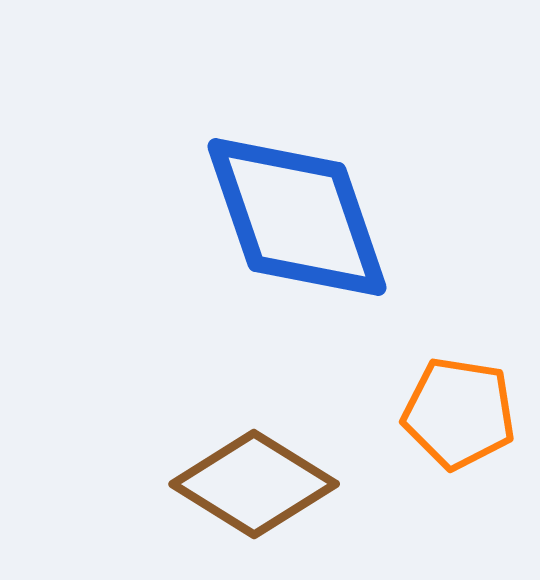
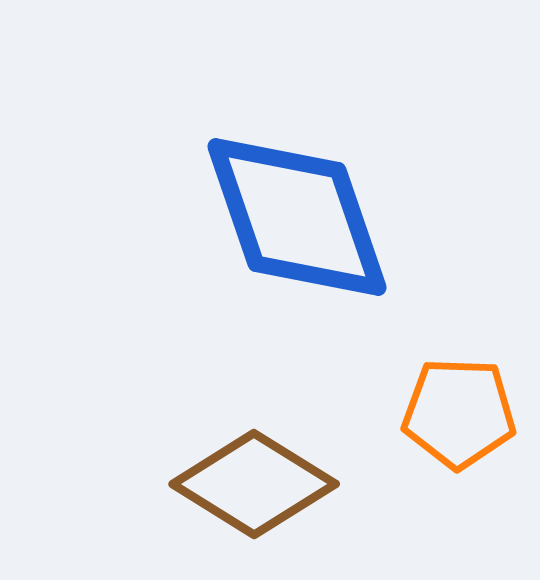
orange pentagon: rotated 7 degrees counterclockwise
